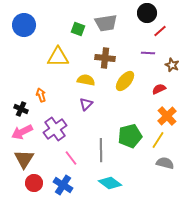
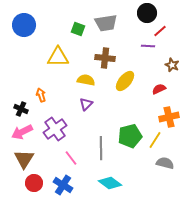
purple line: moved 7 px up
orange cross: moved 2 px right, 1 px down; rotated 30 degrees clockwise
yellow line: moved 3 px left
gray line: moved 2 px up
